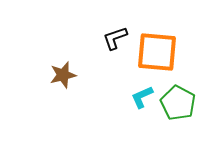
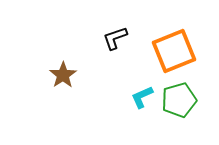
orange square: moved 17 px right, 1 px up; rotated 27 degrees counterclockwise
brown star: rotated 20 degrees counterclockwise
green pentagon: moved 1 px right, 3 px up; rotated 28 degrees clockwise
